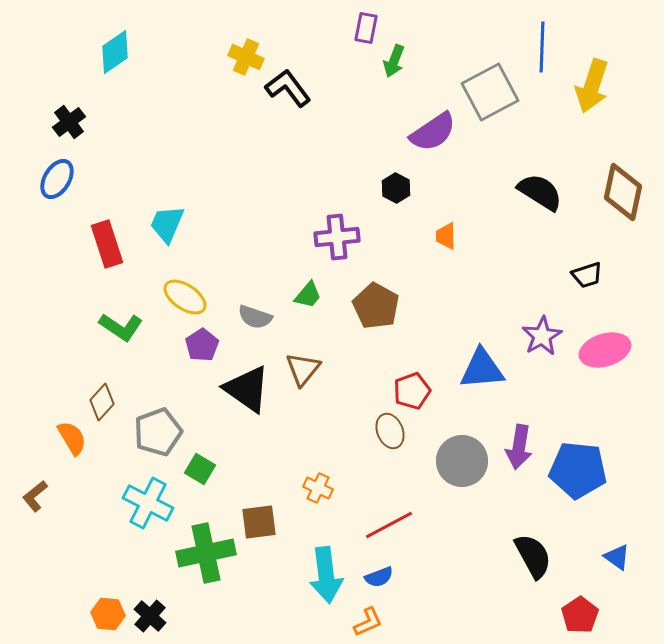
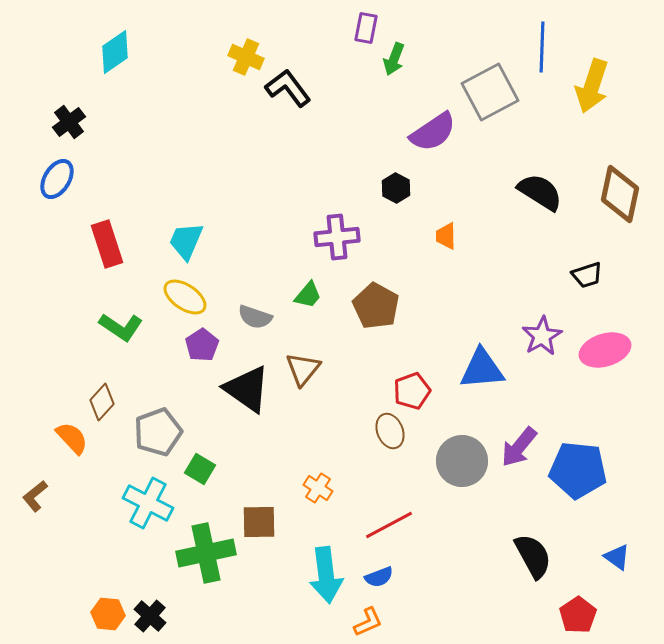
green arrow at (394, 61): moved 2 px up
brown diamond at (623, 192): moved 3 px left, 2 px down
cyan trapezoid at (167, 224): moved 19 px right, 17 px down
orange semicircle at (72, 438): rotated 12 degrees counterclockwise
purple arrow at (519, 447): rotated 30 degrees clockwise
orange cross at (318, 488): rotated 8 degrees clockwise
brown square at (259, 522): rotated 6 degrees clockwise
red pentagon at (580, 615): moved 2 px left
